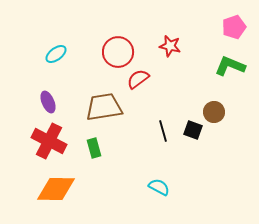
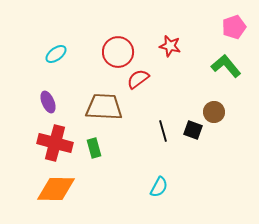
green L-shape: moved 4 px left; rotated 28 degrees clockwise
brown trapezoid: rotated 12 degrees clockwise
red cross: moved 6 px right, 2 px down; rotated 12 degrees counterclockwise
cyan semicircle: rotated 90 degrees clockwise
